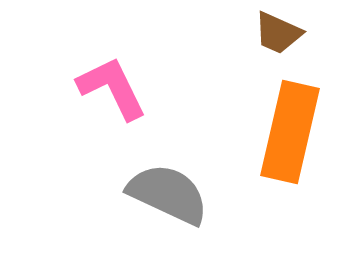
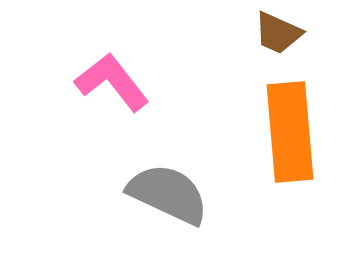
pink L-shape: moved 6 px up; rotated 12 degrees counterclockwise
orange rectangle: rotated 18 degrees counterclockwise
